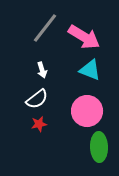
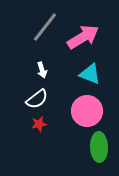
gray line: moved 1 px up
pink arrow: moved 1 px left; rotated 64 degrees counterclockwise
cyan triangle: moved 4 px down
